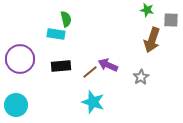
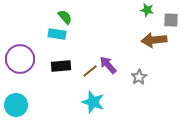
green semicircle: moved 1 px left, 2 px up; rotated 28 degrees counterclockwise
cyan rectangle: moved 1 px right
brown arrow: moved 2 px right; rotated 65 degrees clockwise
purple arrow: rotated 24 degrees clockwise
brown line: moved 1 px up
gray star: moved 2 px left
